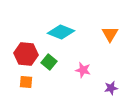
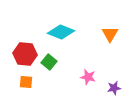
red hexagon: moved 1 px left
pink star: moved 5 px right, 7 px down
purple star: moved 3 px right
